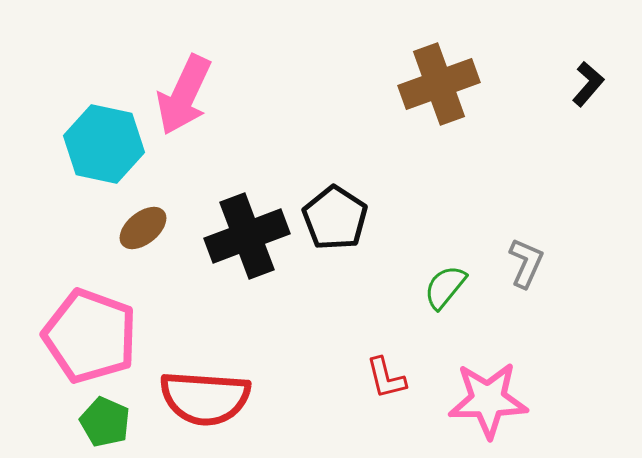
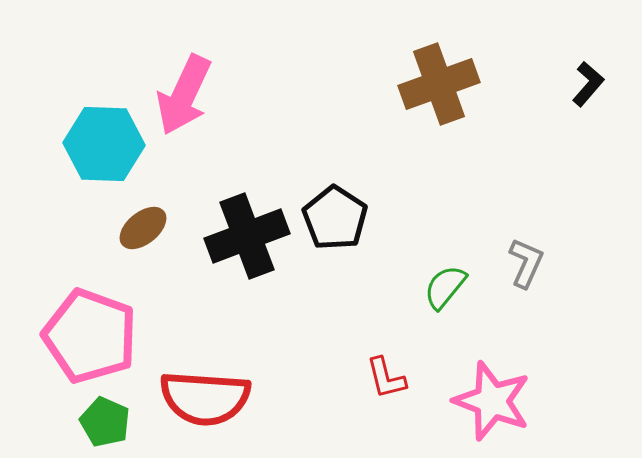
cyan hexagon: rotated 10 degrees counterclockwise
pink star: moved 4 px right, 1 px down; rotated 22 degrees clockwise
